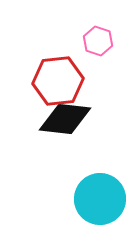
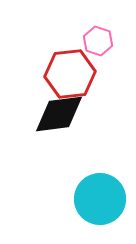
red hexagon: moved 12 px right, 7 px up
black diamond: moved 6 px left, 5 px up; rotated 14 degrees counterclockwise
